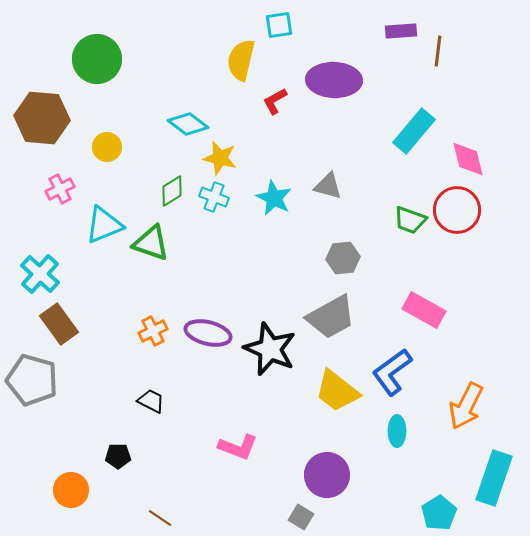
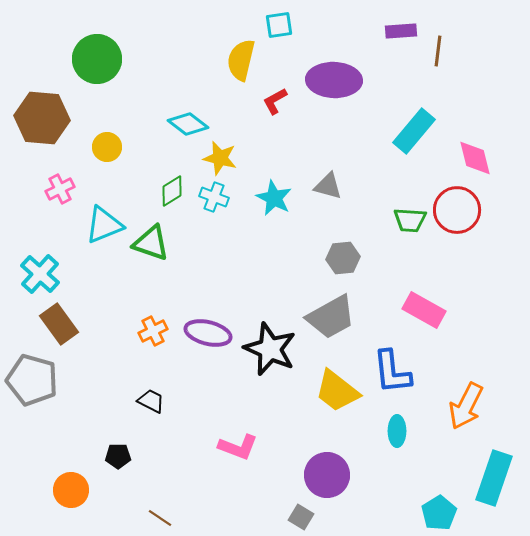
pink diamond at (468, 159): moved 7 px right, 1 px up
green trapezoid at (410, 220): rotated 16 degrees counterclockwise
blue L-shape at (392, 372): rotated 60 degrees counterclockwise
